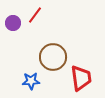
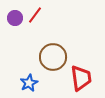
purple circle: moved 2 px right, 5 px up
blue star: moved 2 px left, 2 px down; rotated 24 degrees counterclockwise
